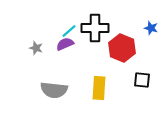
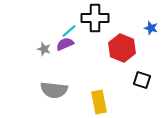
black cross: moved 10 px up
gray star: moved 8 px right, 1 px down
black square: rotated 12 degrees clockwise
yellow rectangle: moved 14 px down; rotated 15 degrees counterclockwise
